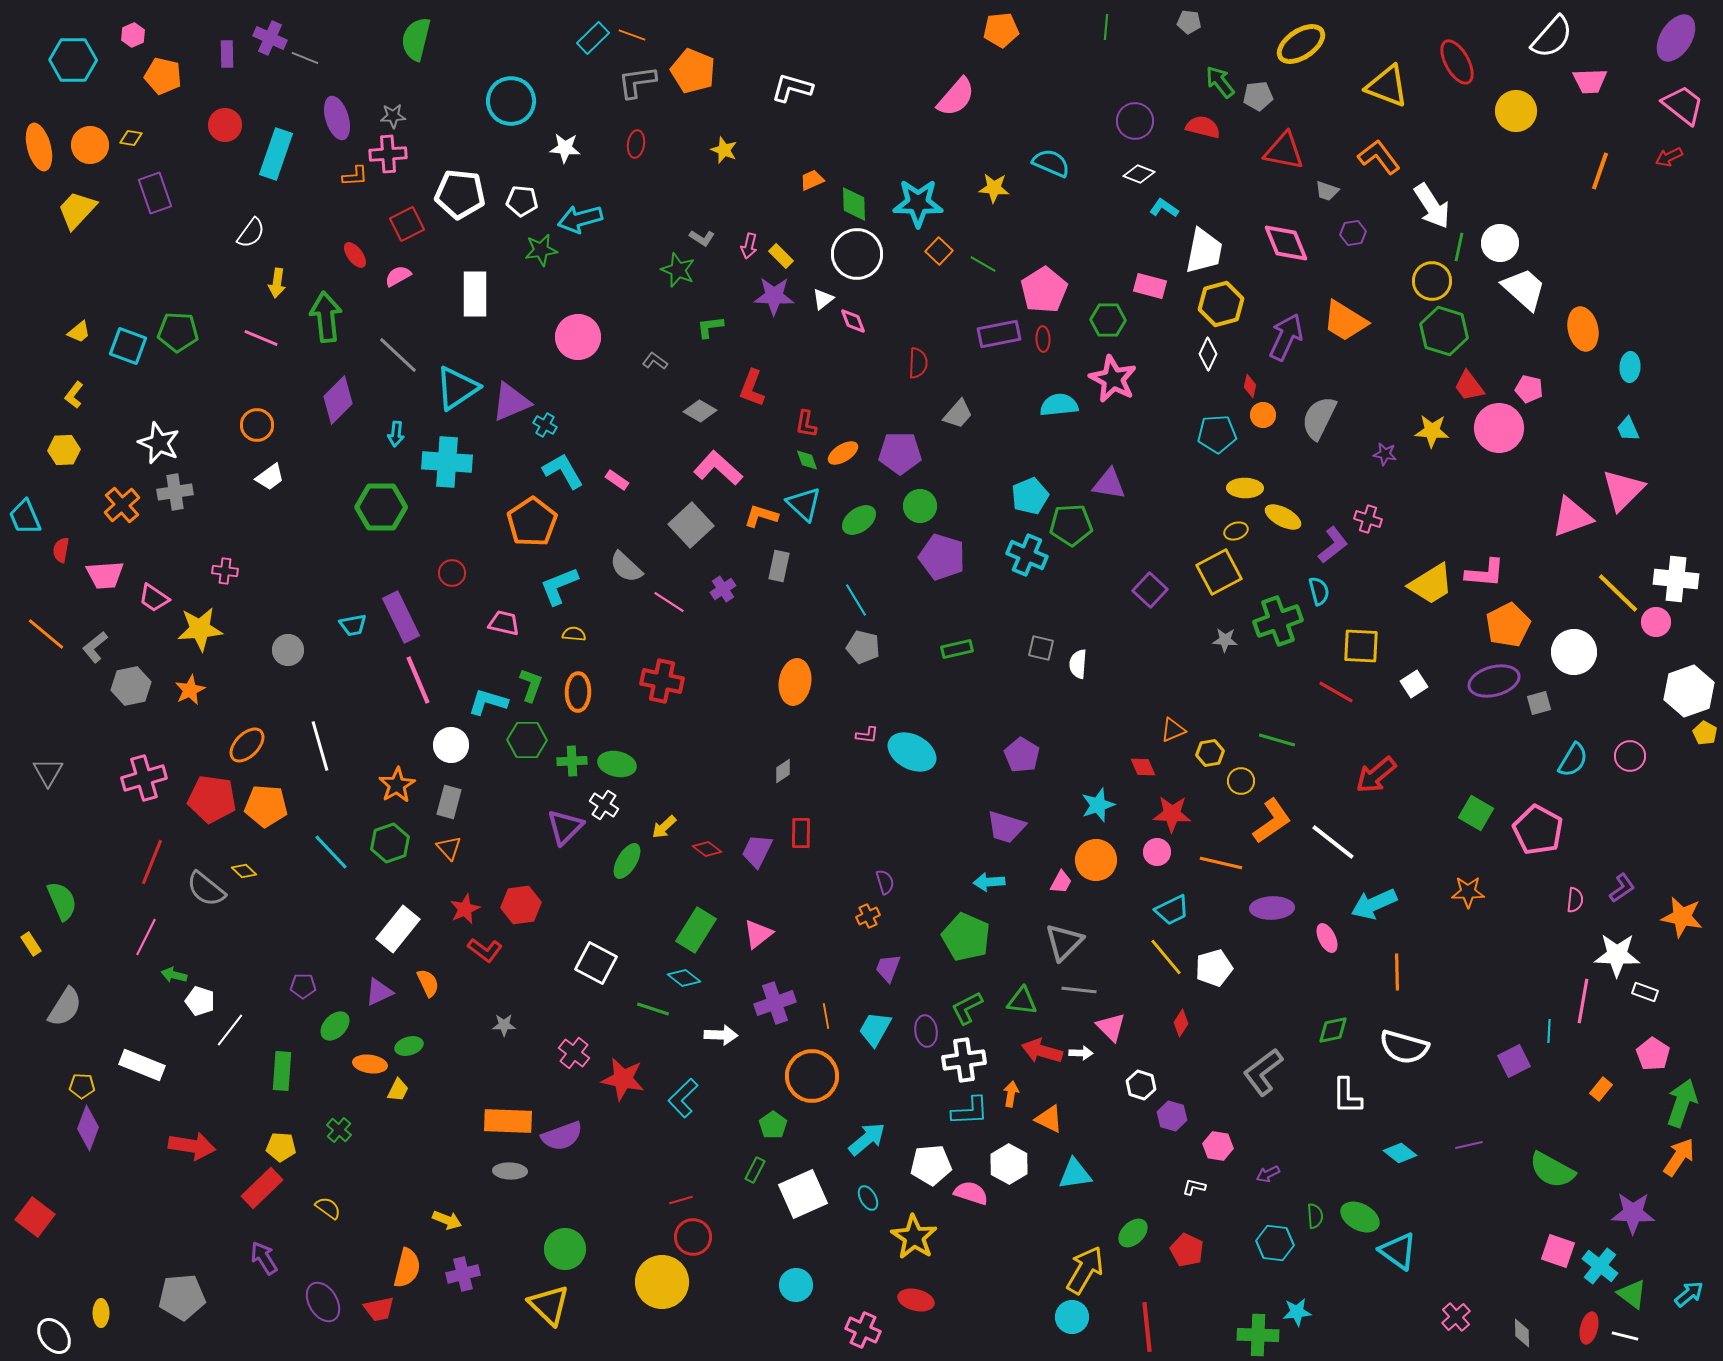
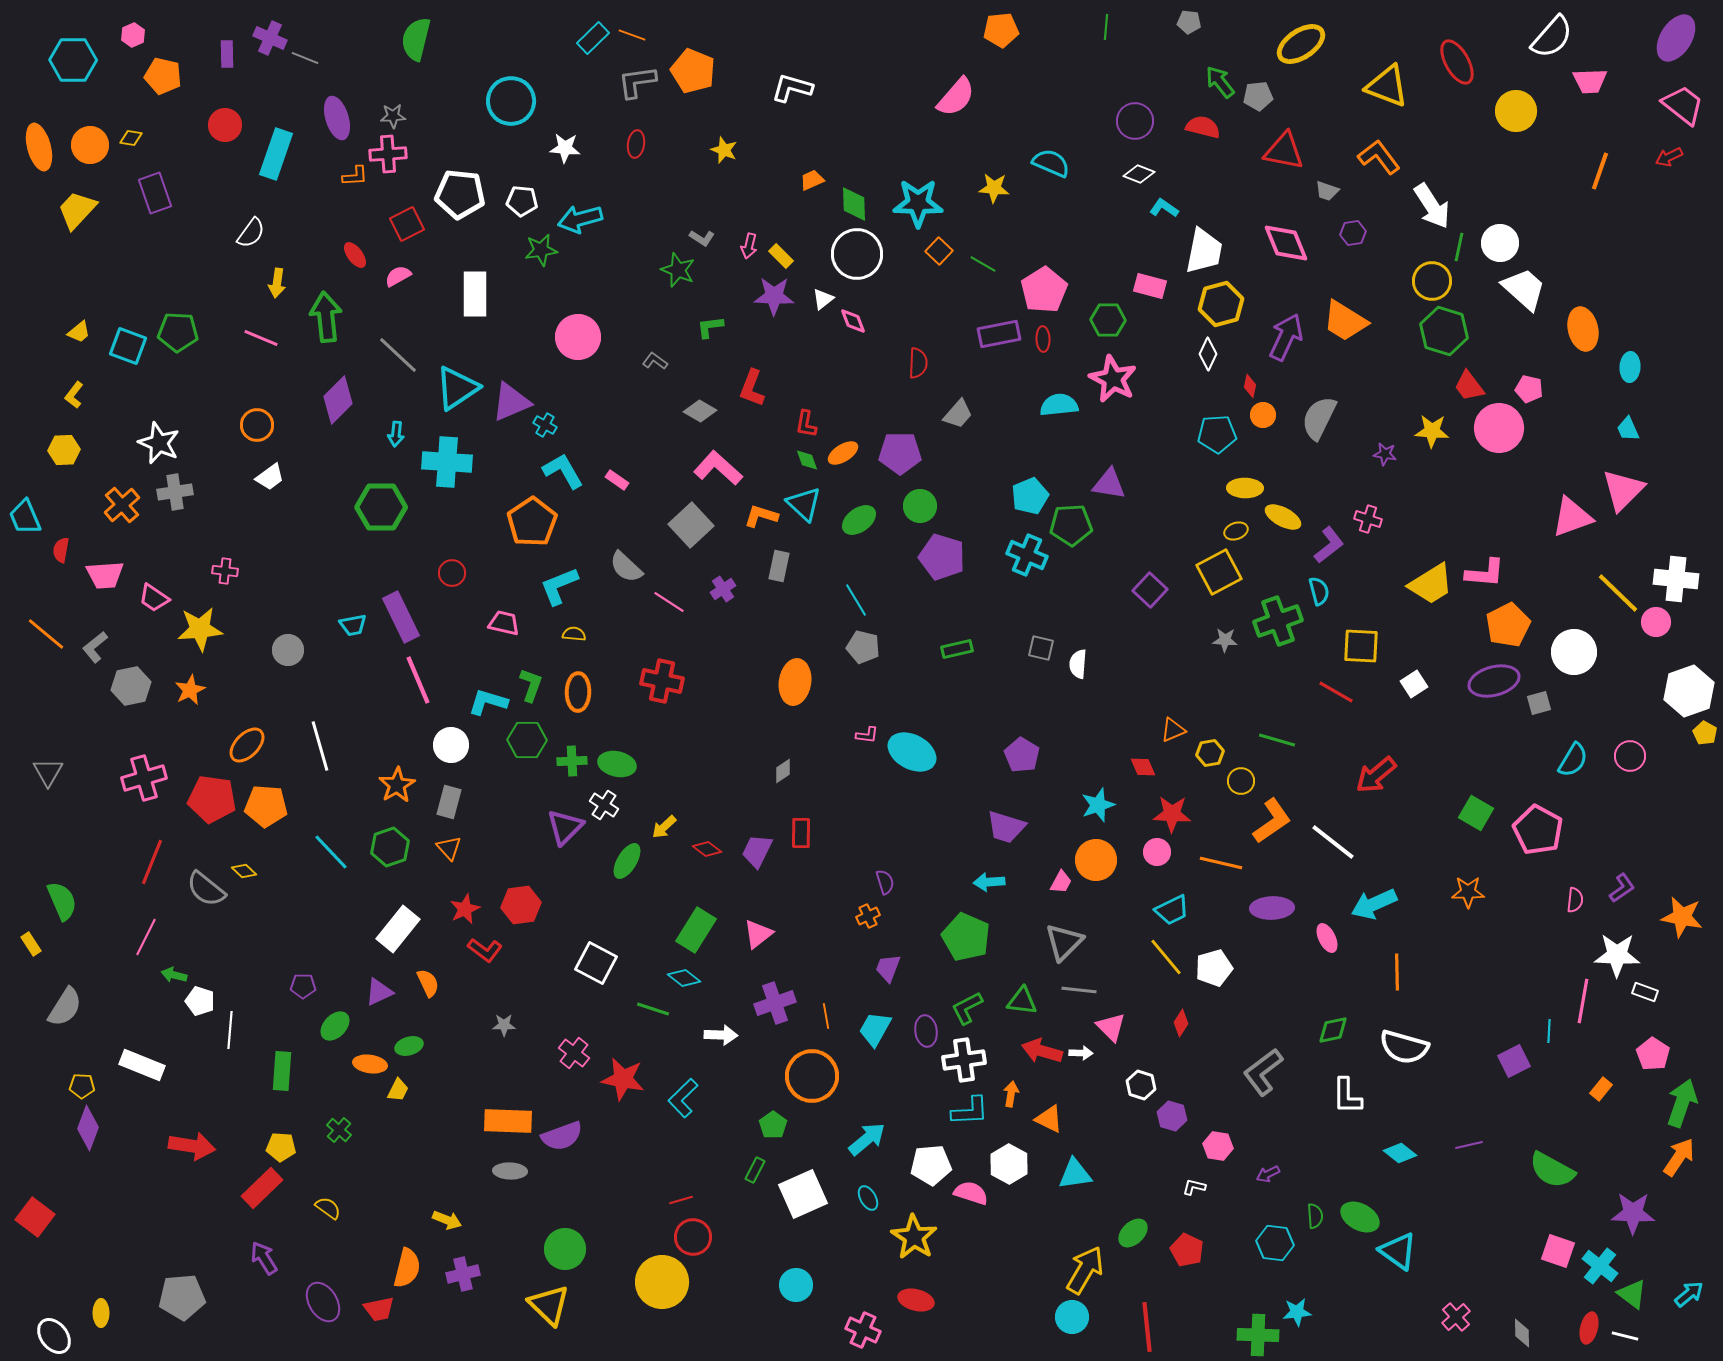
purple L-shape at (1333, 545): moved 4 px left
green hexagon at (390, 843): moved 4 px down
white line at (230, 1030): rotated 33 degrees counterclockwise
